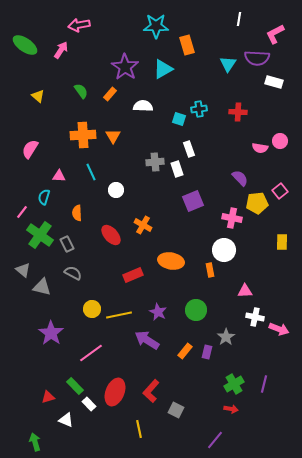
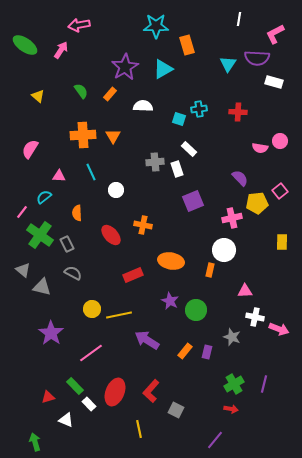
purple star at (125, 67): rotated 8 degrees clockwise
white rectangle at (189, 149): rotated 28 degrees counterclockwise
cyan semicircle at (44, 197): rotated 35 degrees clockwise
pink cross at (232, 218): rotated 24 degrees counterclockwise
orange cross at (143, 225): rotated 18 degrees counterclockwise
orange rectangle at (210, 270): rotated 24 degrees clockwise
purple star at (158, 312): moved 12 px right, 11 px up
gray star at (226, 337): moved 6 px right; rotated 18 degrees counterclockwise
